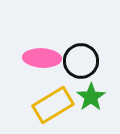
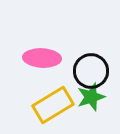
black circle: moved 10 px right, 10 px down
green star: rotated 16 degrees clockwise
